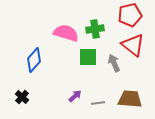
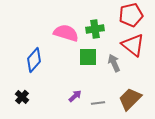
red pentagon: moved 1 px right
brown trapezoid: rotated 50 degrees counterclockwise
